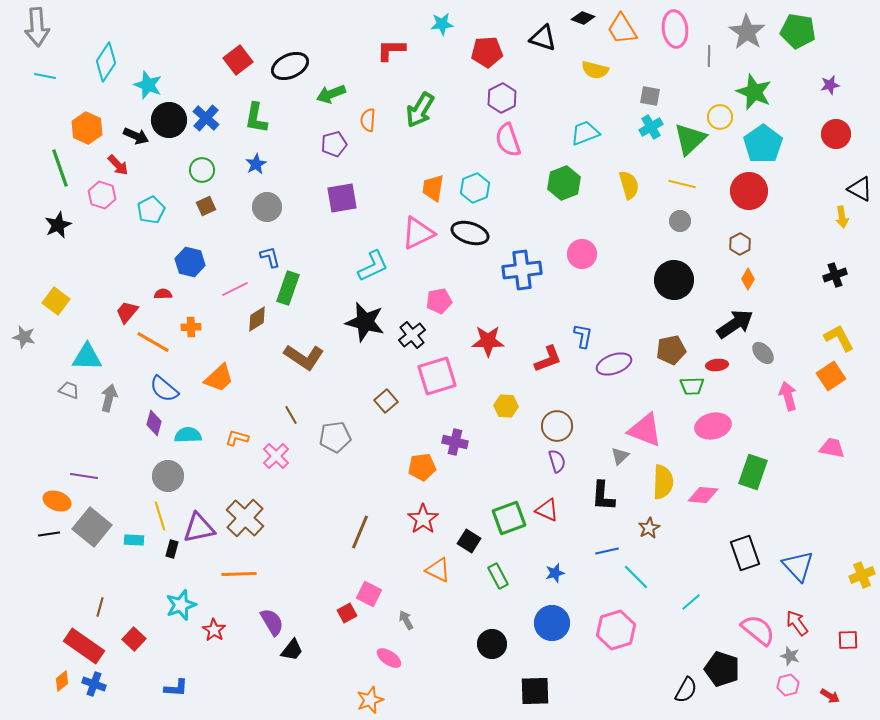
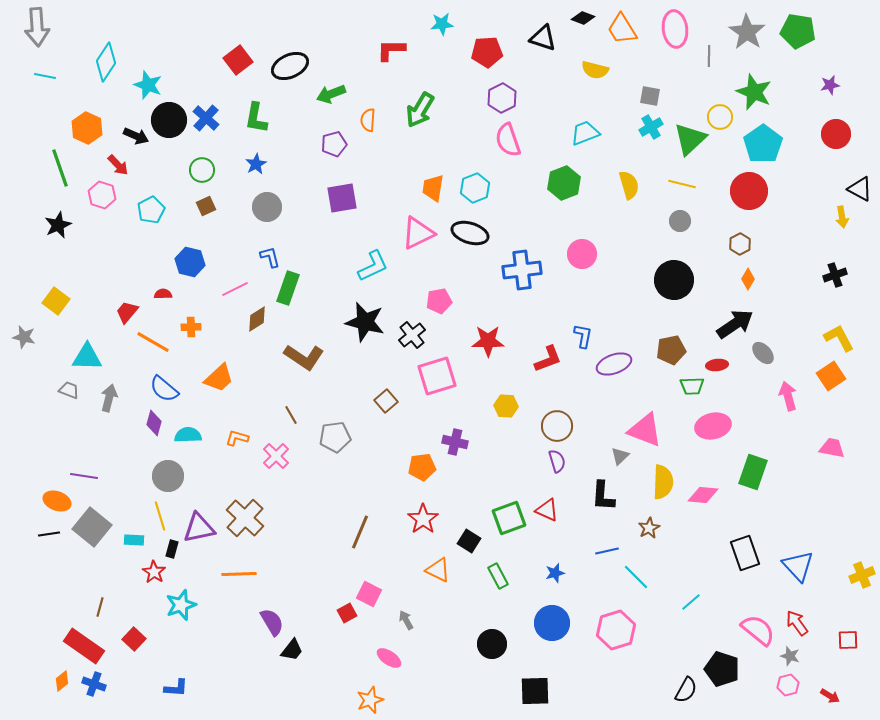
red star at (214, 630): moved 60 px left, 58 px up
